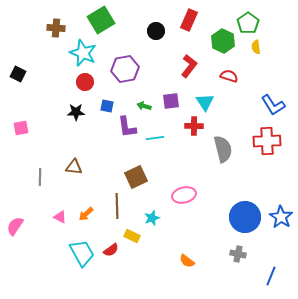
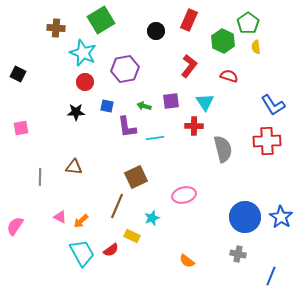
brown line at (117, 206): rotated 25 degrees clockwise
orange arrow at (86, 214): moved 5 px left, 7 px down
